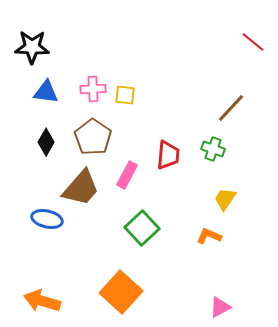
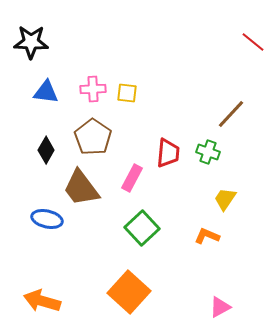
black star: moved 1 px left, 5 px up
yellow square: moved 2 px right, 2 px up
brown line: moved 6 px down
black diamond: moved 8 px down
green cross: moved 5 px left, 3 px down
red trapezoid: moved 2 px up
pink rectangle: moved 5 px right, 3 px down
brown trapezoid: rotated 102 degrees clockwise
orange L-shape: moved 2 px left
orange square: moved 8 px right
